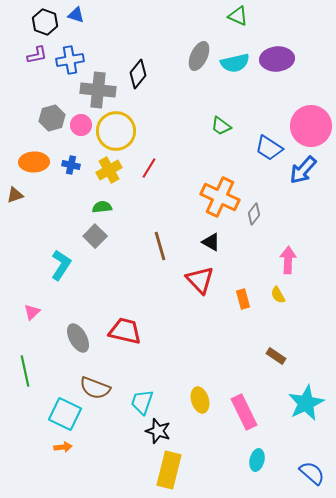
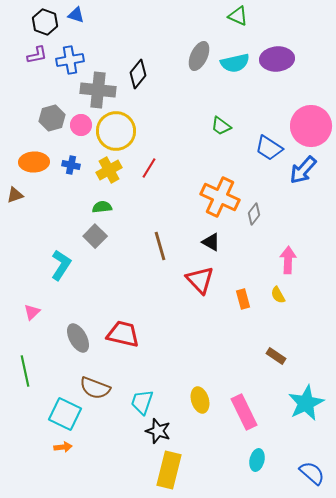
red trapezoid at (125, 331): moved 2 px left, 3 px down
